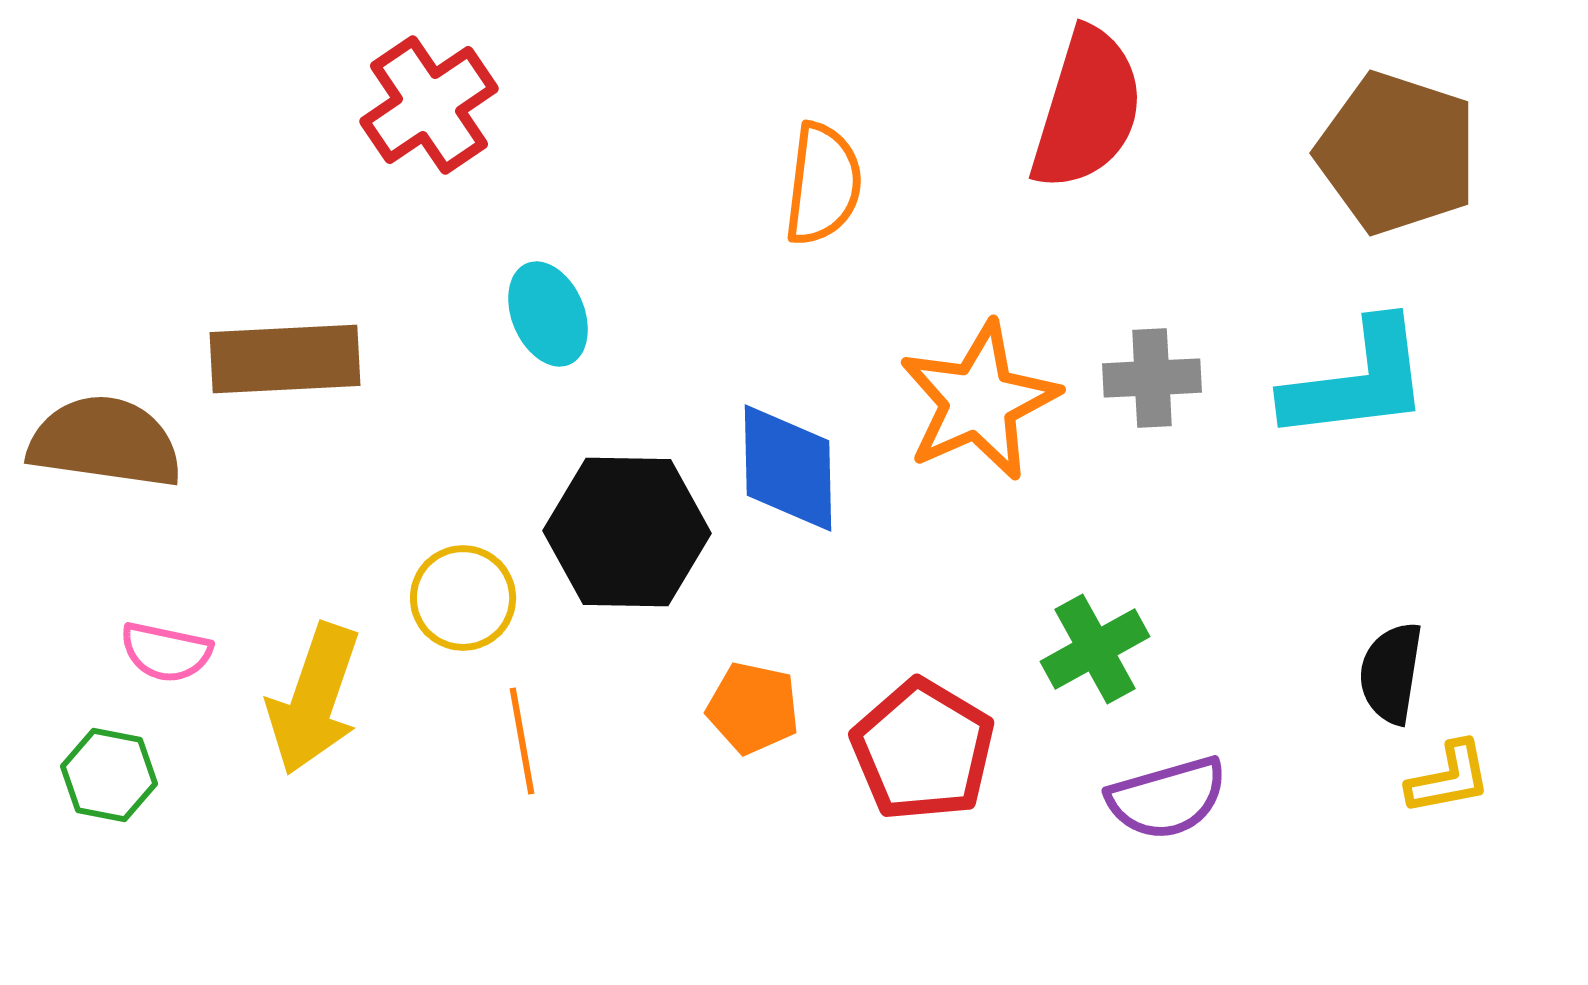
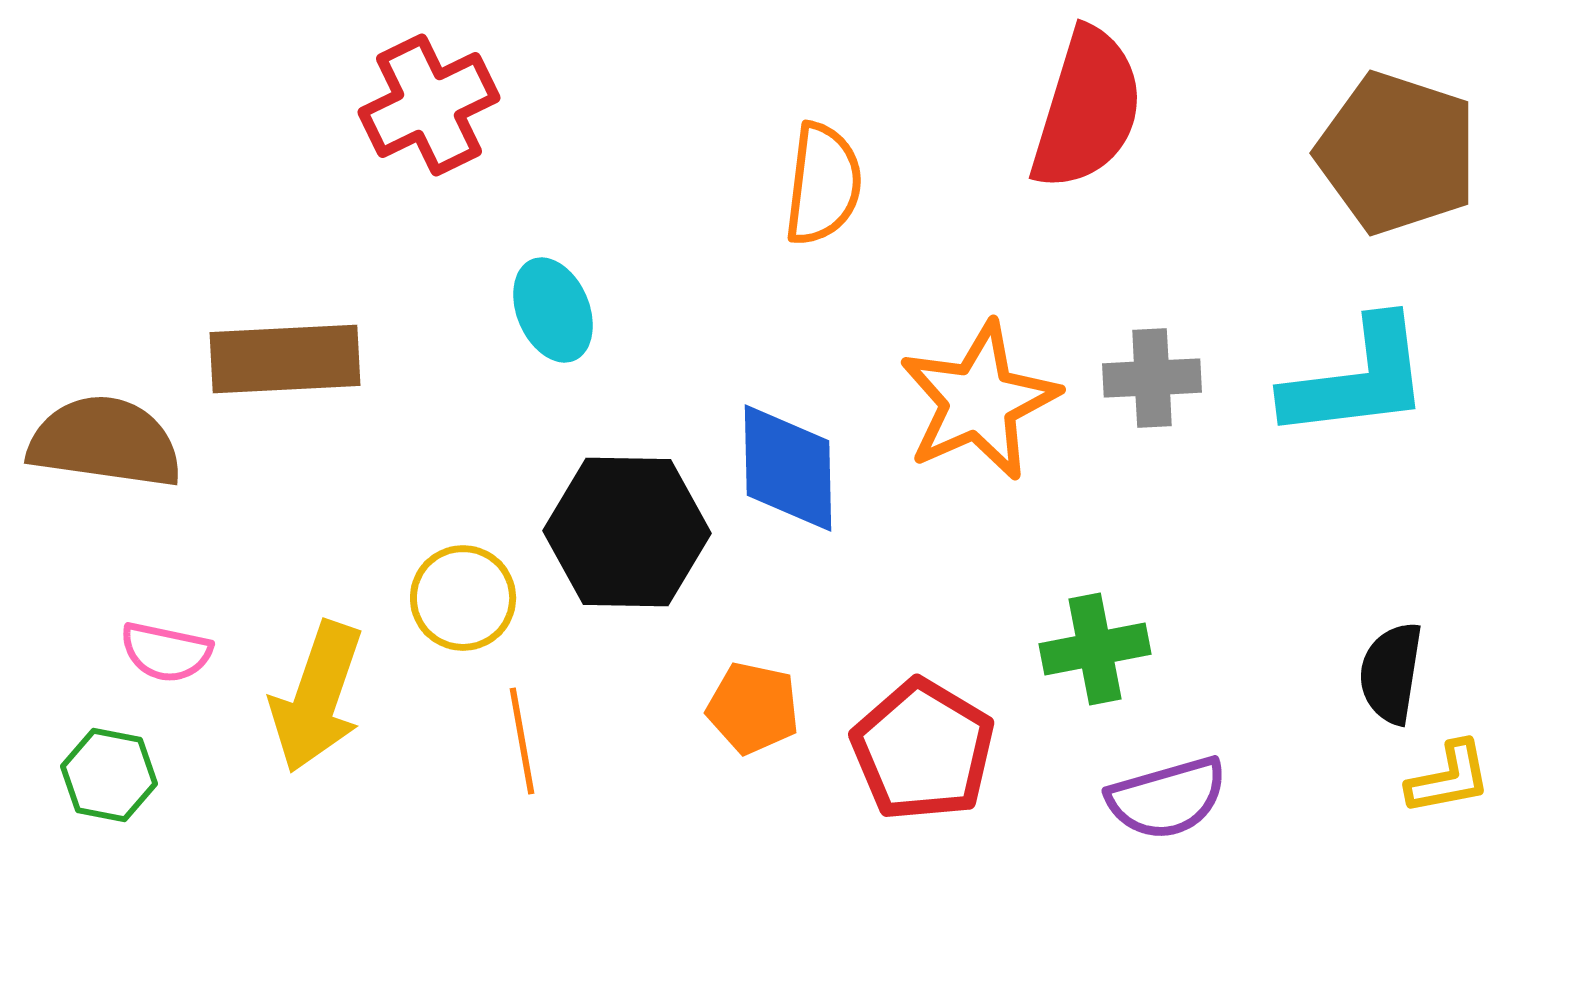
red cross: rotated 8 degrees clockwise
cyan ellipse: moved 5 px right, 4 px up
cyan L-shape: moved 2 px up
green cross: rotated 18 degrees clockwise
yellow arrow: moved 3 px right, 2 px up
